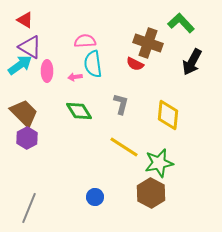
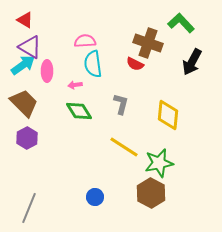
cyan arrow: moved 3 px right
pink arrow: moved 8 px down
brown trapezoid: moved 10 px up
